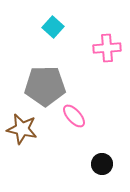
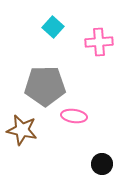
pink cross: moved 8 px left, 6 px up
pink ellipse: rotated 40 degrees counterclockwise
brown star: moved 1 px down
